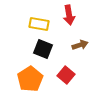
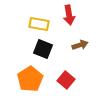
red square: moved 5 px down
